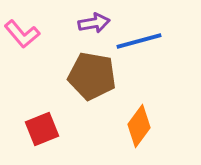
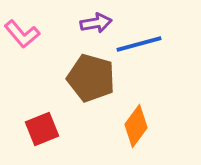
purple arrow: moved 2 px right
blue line: moved 3 px down
brown pentagon: moved 1 px left, 2 px down; rotated 6 degrees clockwise
orange diamond: moved 3 px left
